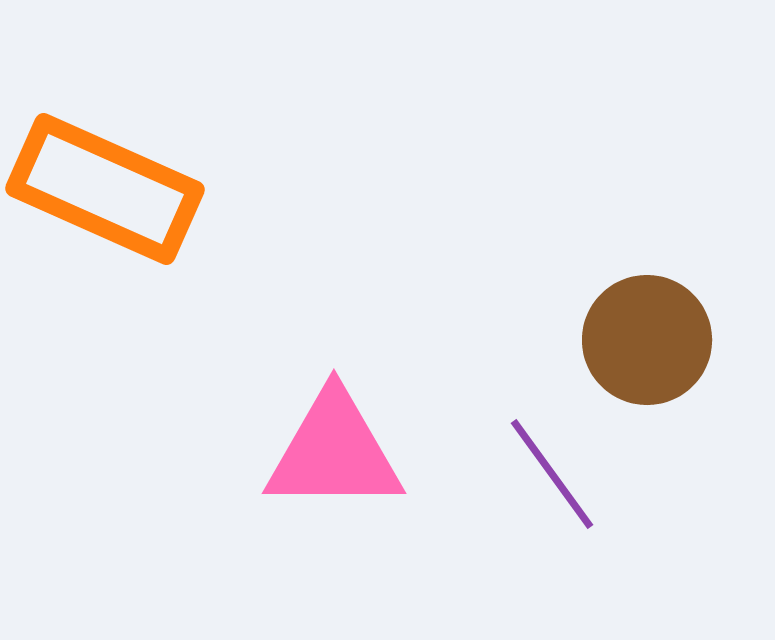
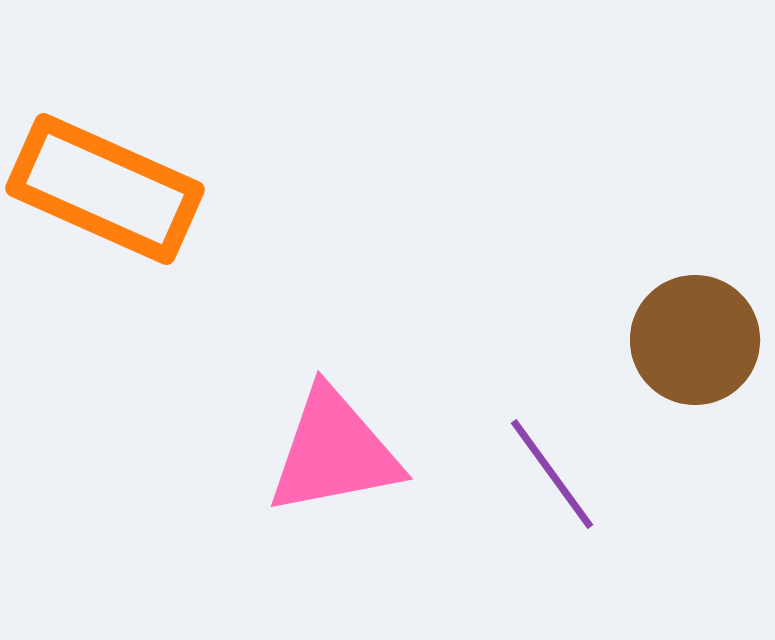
brown circle: moved 48 px right
pink triangle: rotated 11 degrees counterclockwise
